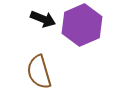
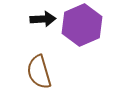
black arrow: rotated 25 degrees counterclockwise
